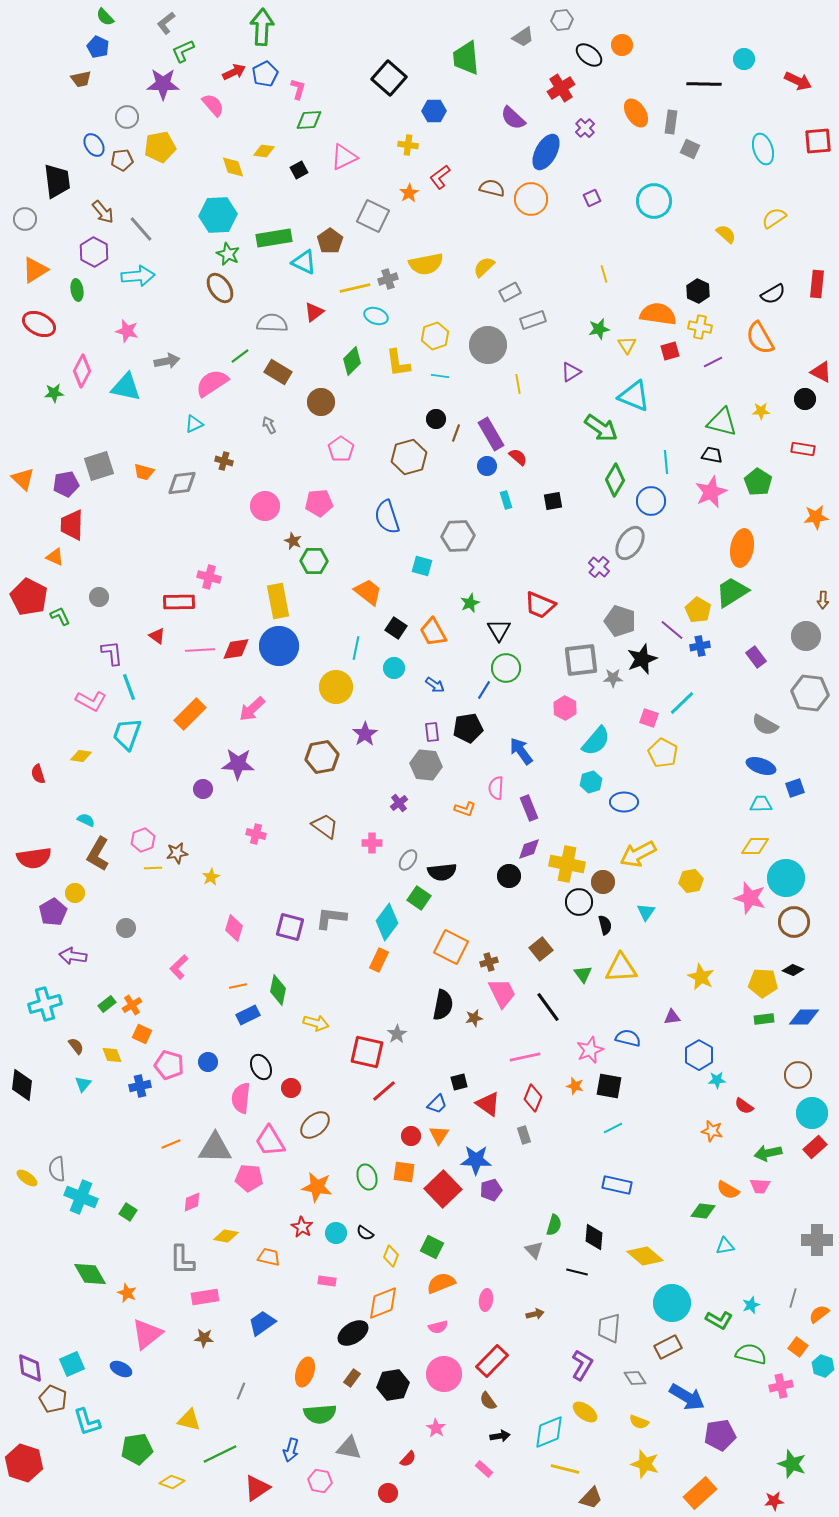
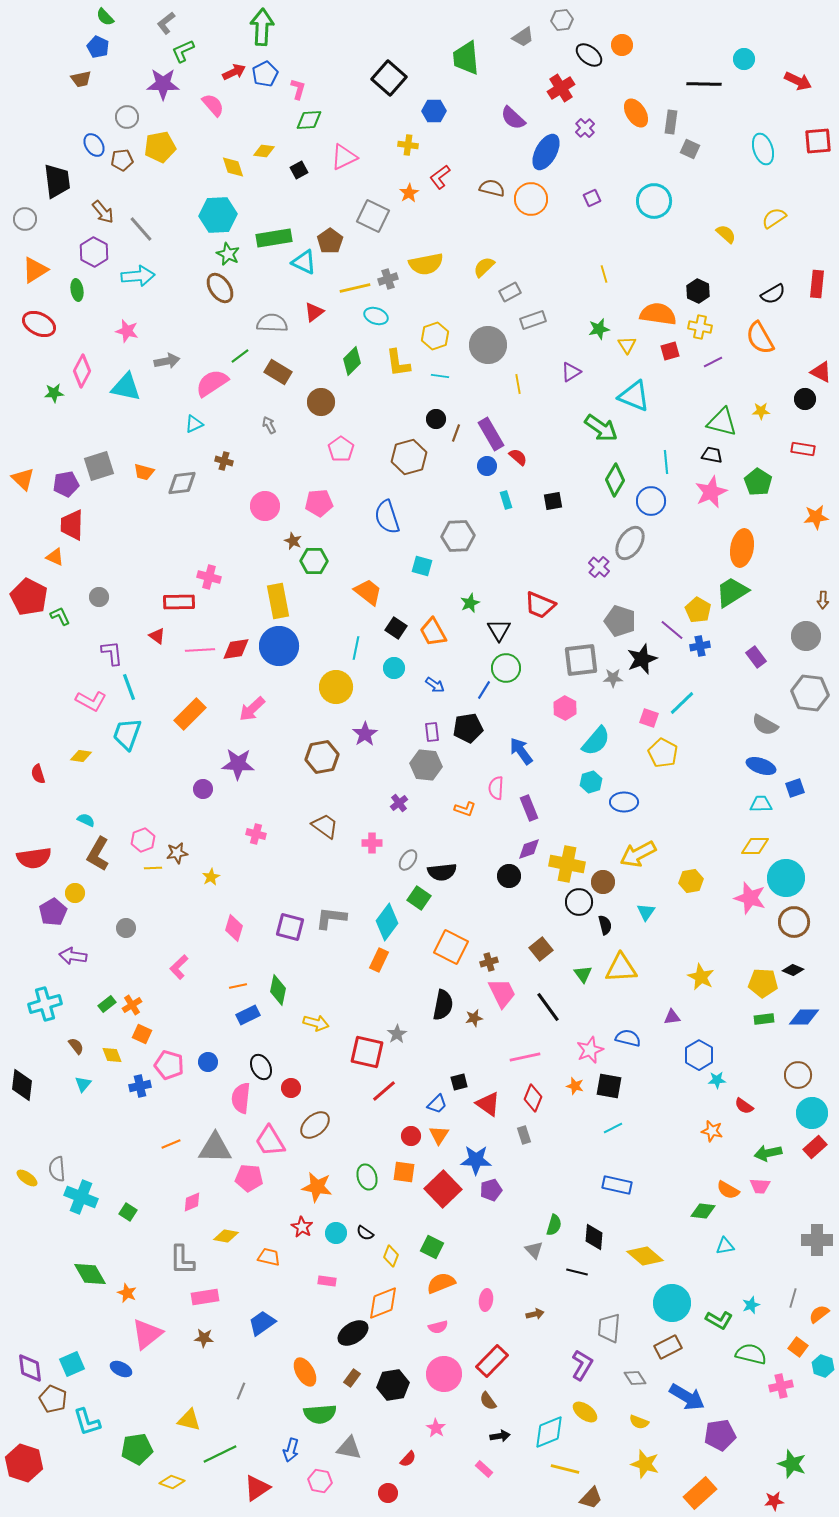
orange ellipse at (305, 1372): rotated 48 degrees counterclockwise
